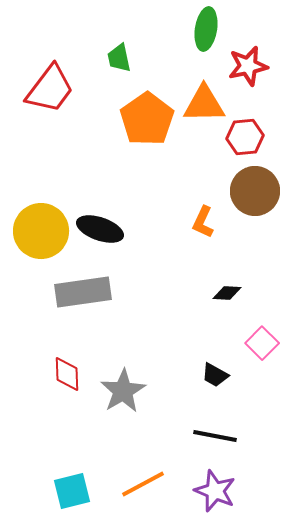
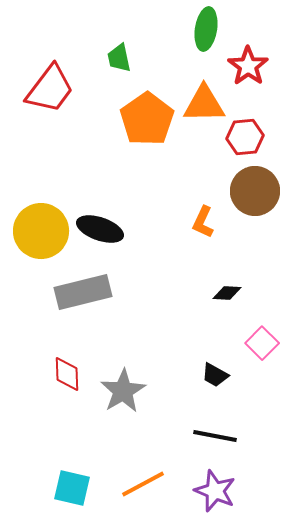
red star: rotated 24 degrees counterclockwise
gray rectangle: rotated 6 degrees counterclockwise
cyan square: moved 3 px up; rotated 27 degrees clockwise
